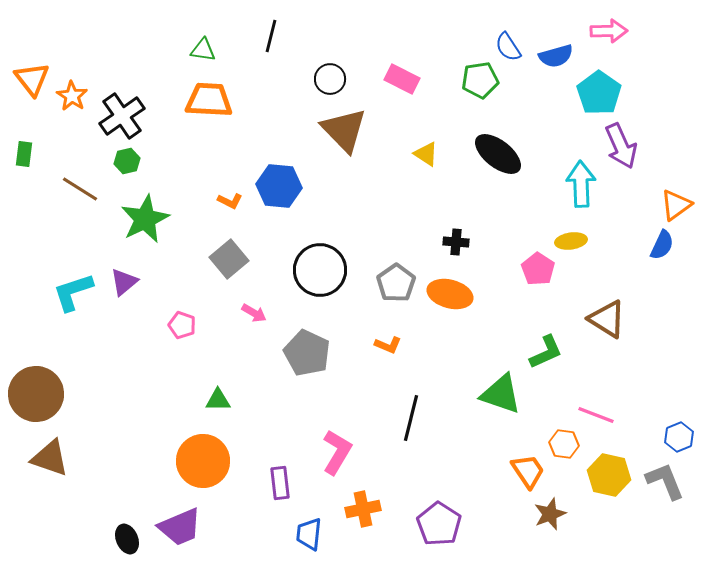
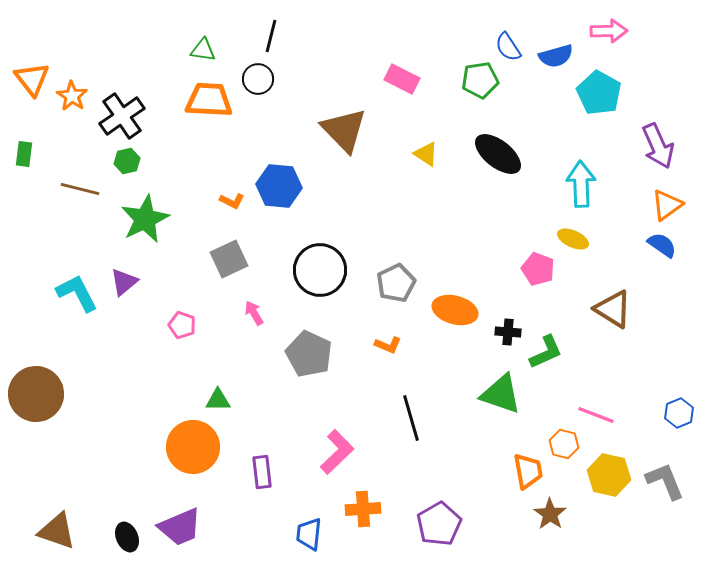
black circle at (330, 79): moved 72 px left
cyan pentagon at (599, 93): rotated 6 degrees counterclockwise
purple arrow at (621, 146): moved 37 px right
brown line at (80, 189): rotated 18 degrees counterclockwise
orange L-shape at (230, 201): moved 2 px right
orange triangle at (676, 205): moved 9 px left
yellow ellipse at (571, 241): moved 2 px right, 2 px up; rotated 32 degrees clockwise
black cross at (456, 242): moved 52 px right, 90 px down
blue semicircle at (662, 245): rotated 80 degrees counterclockwise
gray square at (229, 259): rotated 15 degrees clockwise
pink pentagon at (538, 269): rotated 12 degrees counterclockwise
gray pentagon at (396, 283): rotated 9 degrees clockwise
cyan L-shape at (73, 292): moved 4 px right, 1 px down; rotated 81 degrees clockwise
orange ellipse at (450, 294): moved 5 px right, 16 px down
pink arrow at (254, 313): rotated 150 degrees counterclockwise
brown triangle at (607, 319): moved 6 px right, 10 px up
gray pentagon at (307, 353): moved 2 px right, 1 px down
black line at (411, 418): rotated 30 degrees counterclockwise
blue hexagon at (679, 437): moved 24 px up
orange hexagon at (564, 444): rotated 8 degrees clockwise
pink L-shape at (337, 452): rotated 15 degrees clockwise
brown triangle at (50, 458): moved 7 px right, 73 px down
orange circle at (203, 461): moved 10 px left, 14 px up
orange trapezoid at (528, 471): rotated 24 degrees clockwise
purple rectangle at (280, 483): moved 18 px left, 11 px up
orange cross at (363, 509): rotated 8 degrees clockwise
brown star at (550, 514): rotated 16 degrees counterclockwise
purple pentagon at (439, 524): rotated 9 degrees clockwise
black ellipse at (127, 539): moved 2 px up
